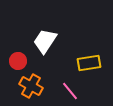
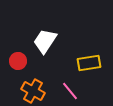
orange cross: moved 2 px right, 5 px down
